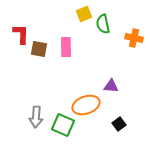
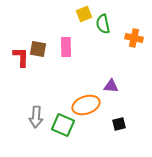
red L-shape: moved 23 px down
brown square: moved 1 px left
black square: rotated 24 degrees clockwise
